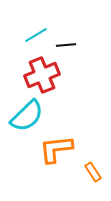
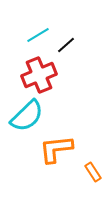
cyan line: moved 2 px right
black line: rotated 36 degrees counterclockwise
red cross: moved 3 px left
